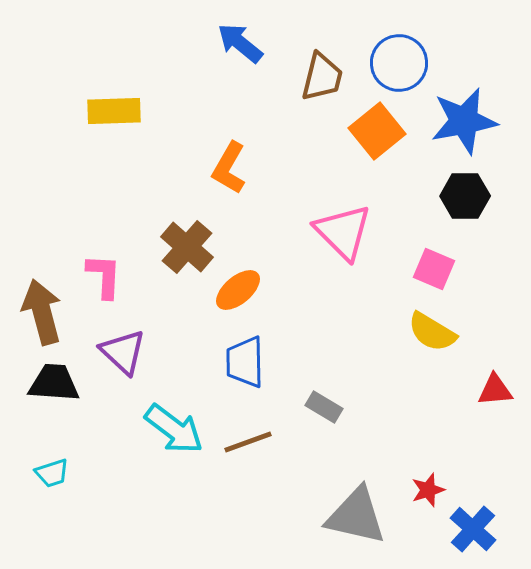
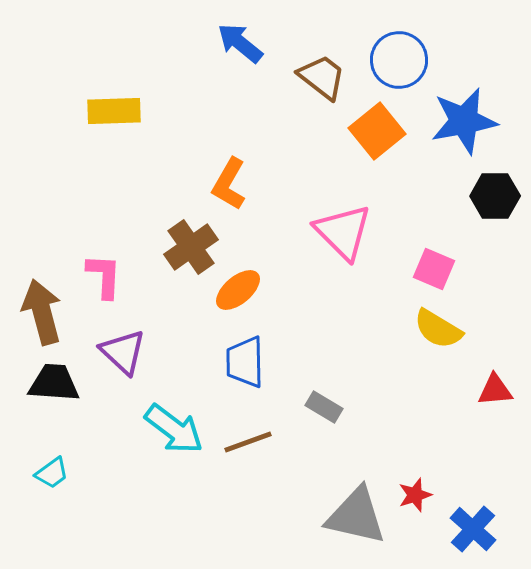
blue circle: moved 3 px up
brown trapezoid: rotated 66 degrees counterclockwise
orange L-shape: moved 16 px down
black hexagon: moved 30 px right
brown cross: moved 4 px right; rotated 14 degrees clockwise
yellow semicircle: moved 6 px right, 3 px up
cyan trapezoid: rotated 18 degrees counterclockwise
red star: moved 13 px left, 5 px down
